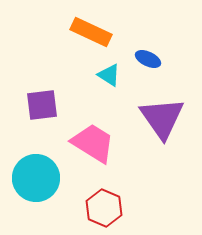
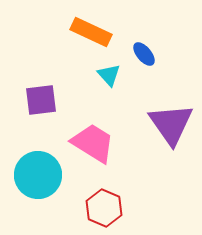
blue ellipse: moved 4 px left, 5 px up; rotated 25 degrees clockwise
cyan triangle: rotated 15 degrees clockwise
purple square: moved 1 px left, 5 px up
purple triangle: moved 9 px right, 6 px down
cyan circle: moved 2 px right, 3 px up
